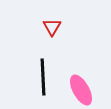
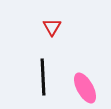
pink ellipse: moved 4 px right, 2 px up
